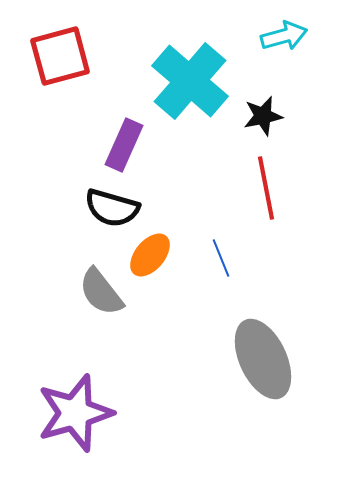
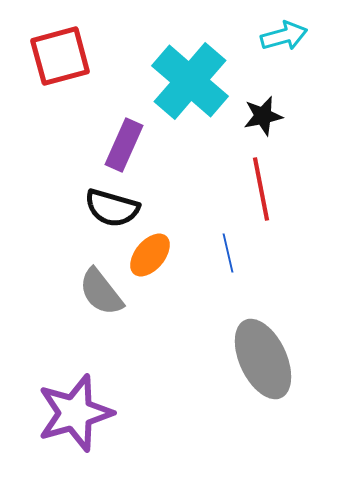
red line: moved 5 px left, 1 px down
blue line: moved 7 px right, 5 px up; rotated 9 degrees clockwise
